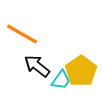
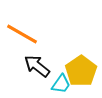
cyan trapezoid: moved 4 px down
